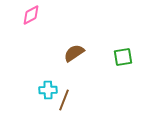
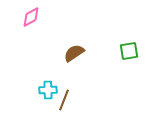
pink diamond: moved 2 px down
green square: moved 6 px right, 6 px up
